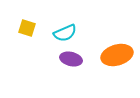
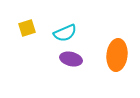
yellow square: rotated 36 degrees counterclockwise
orange ellipse: rotated 68 degrees counterclockwise
